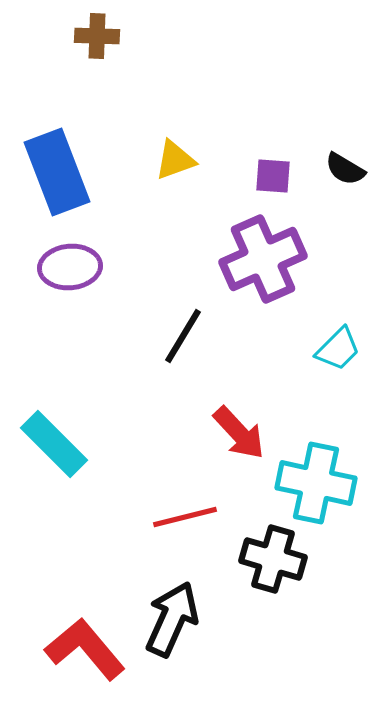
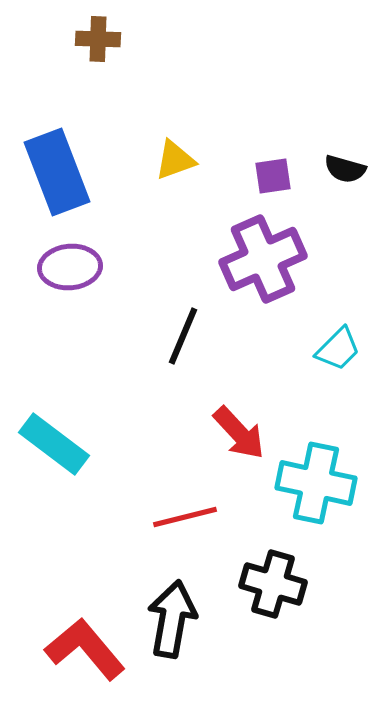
brown cross: moved 1 px right, 3 px down
black semicircle: rotated 15 degrees counterclockwise
purple square: rotated 12 degrees counterclockwise
black line: rotated 8 degrees counterclockwise
cyan rectangle: rotated 8 degrees counterclockwise
black cross: moved 25 px down
black arrow: rotated 14 degrees counterclockwise
